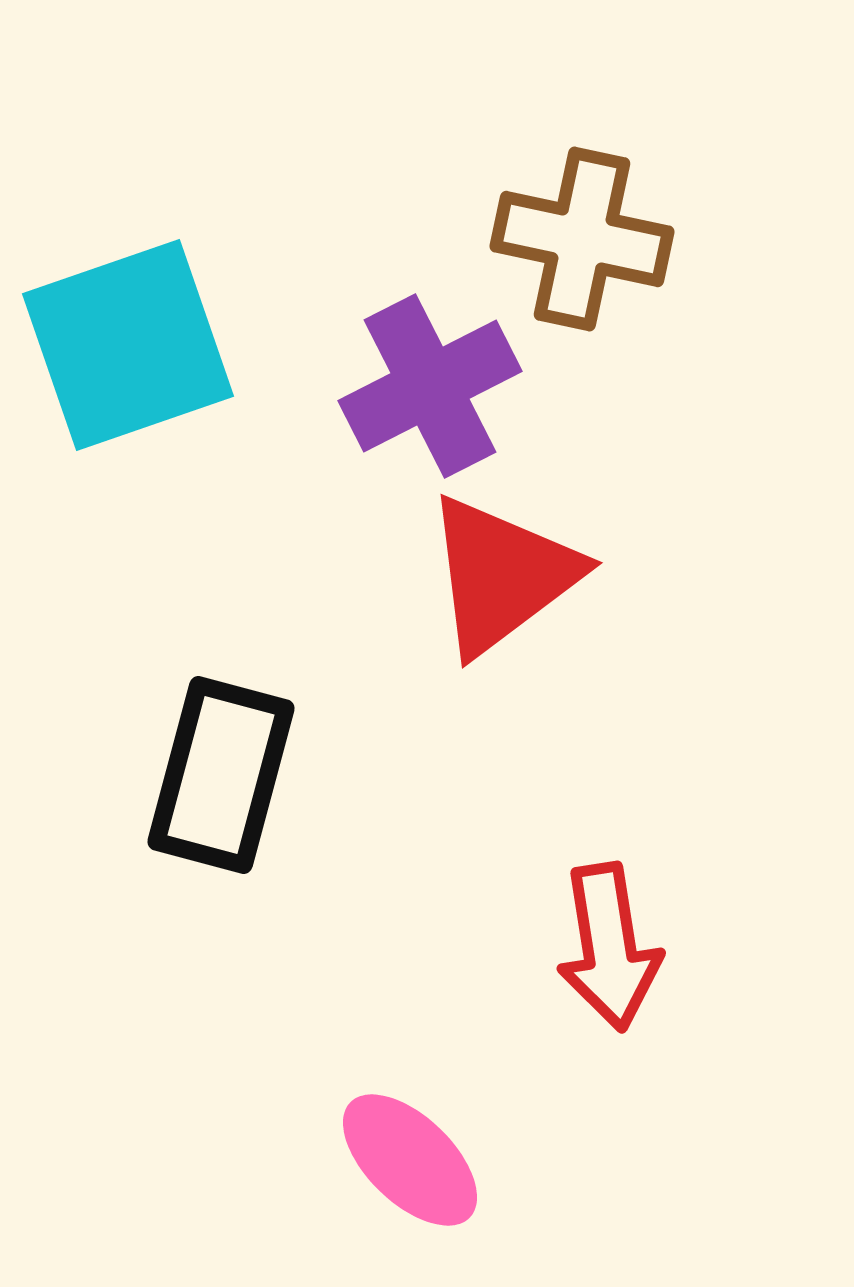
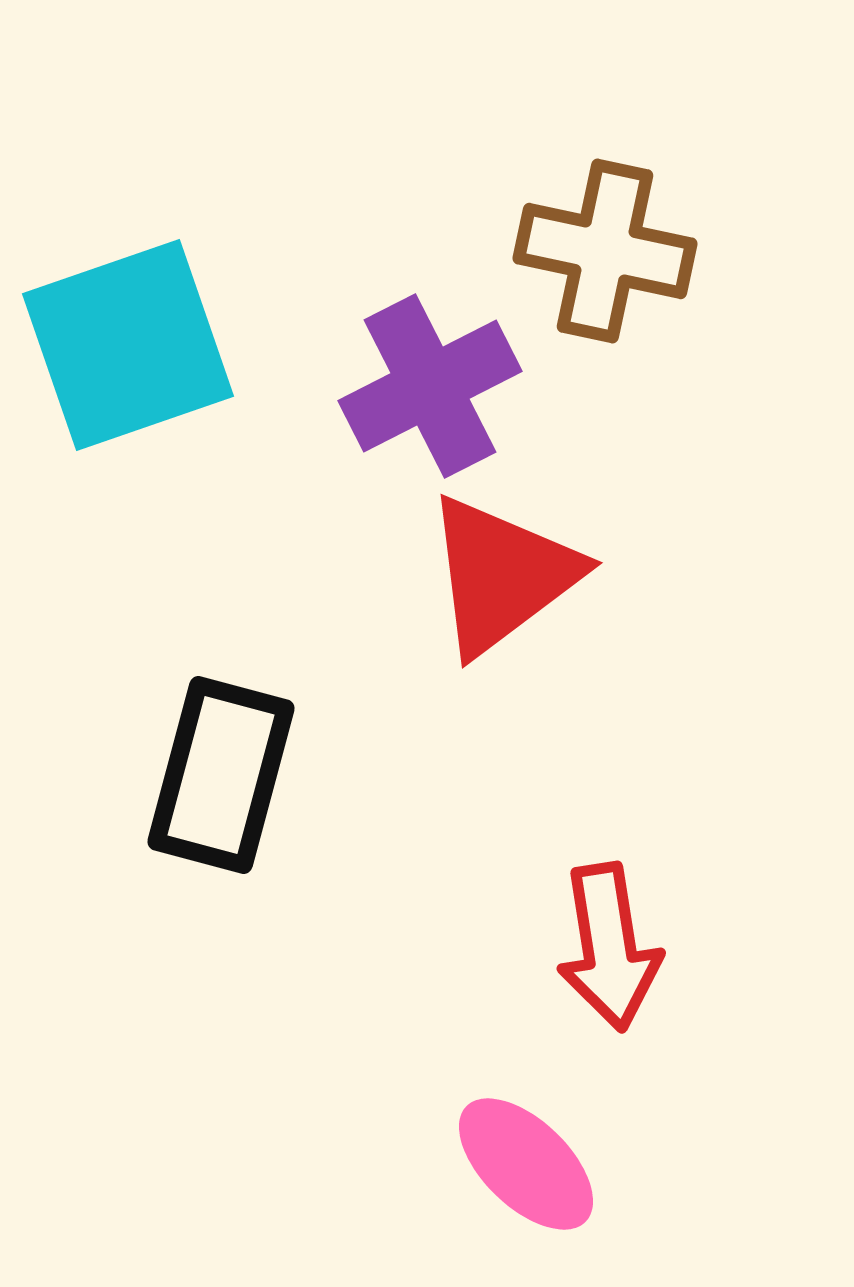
brown cross: moved 23 px right, 12 px down
pink ellipse: moved 116 px right, 4 px down
